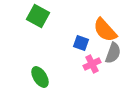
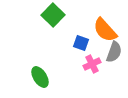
green square: moved 15 px right, 1 px up; rotated 15 degrees clockwise
gray semicircle: moved 1 px right, 1 px up
